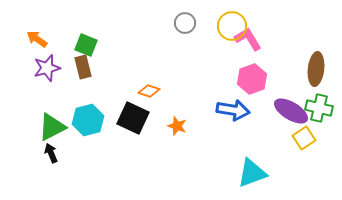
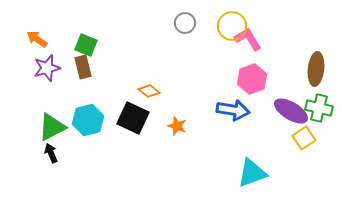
orange diamond: rotated 20 degrees clockwise
